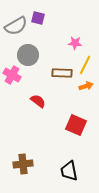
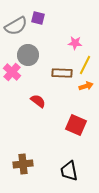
pink cross: moved 3 px up; rotated 12 degrees clockwise
